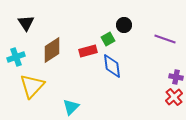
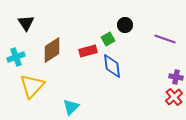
black circle: moved 1 px right
